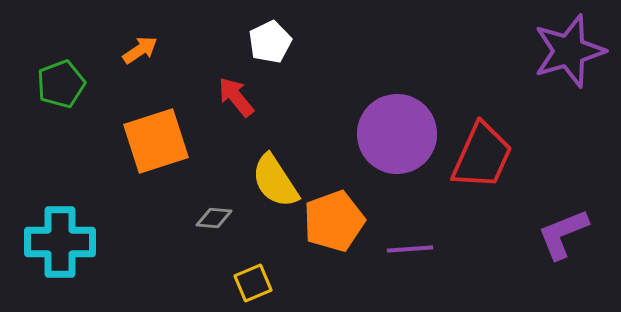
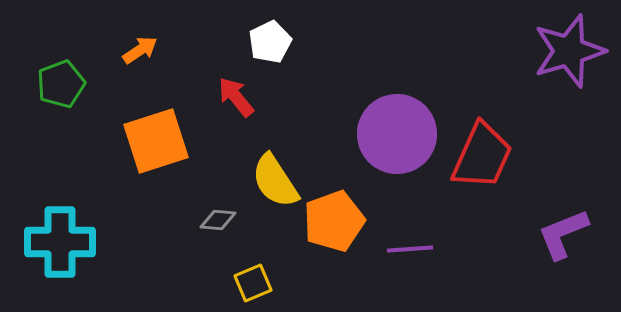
gray diamond: moved 4 px right, 2 px down
